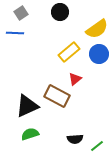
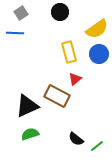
yellow rectangle: rotated 65 degrees counterclockwise
black semicircle: moved 1 px right; rotated 42 degrees clockwise
